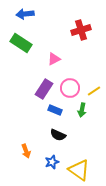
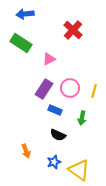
red cross: moved 8 px left; rotated 30 degrees counterclockwise
pink triangle: moved 5 px left
yellow line: rotated 40 degrees counterclockwise
green arrow: moved 8 px down
blue star: moved 2 px right
